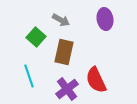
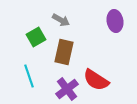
purple ellipse: moved 10 px right, 2 px down
green square: rotated 18 degrees clockwise
red semicircle: rotated 32 degrees counterclockwise
